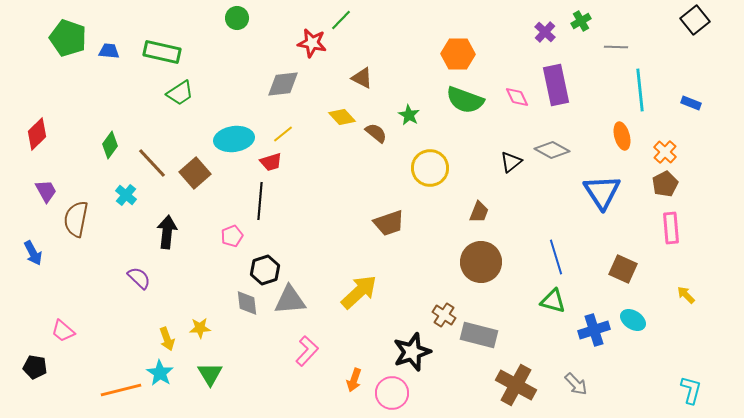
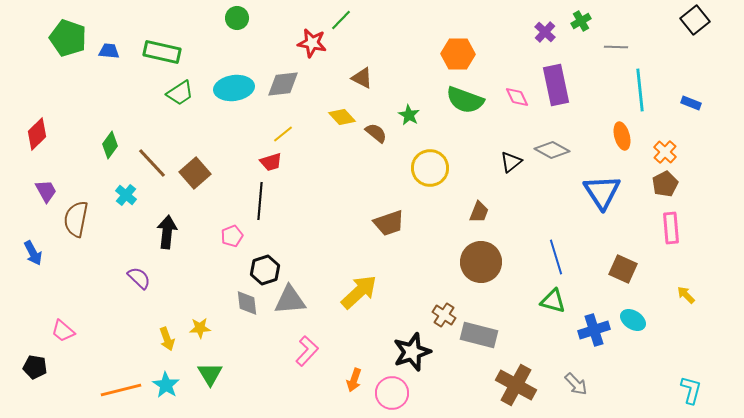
cyan ellipse at (234, 139): moved 51 px up
cyan star at (160, 373): moved 6 px right, 12 px down
